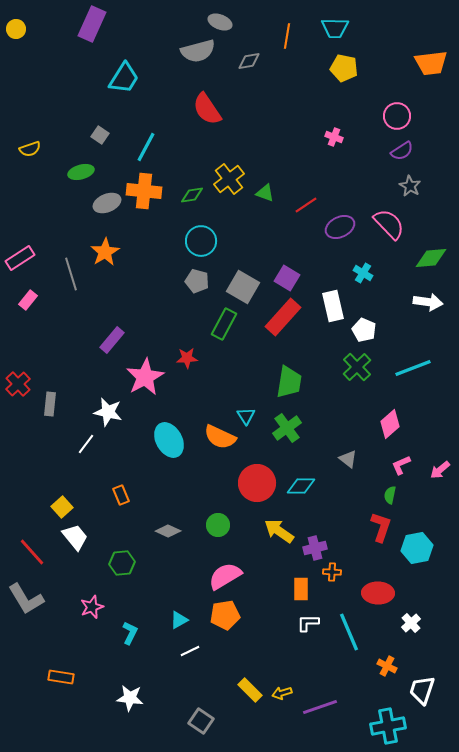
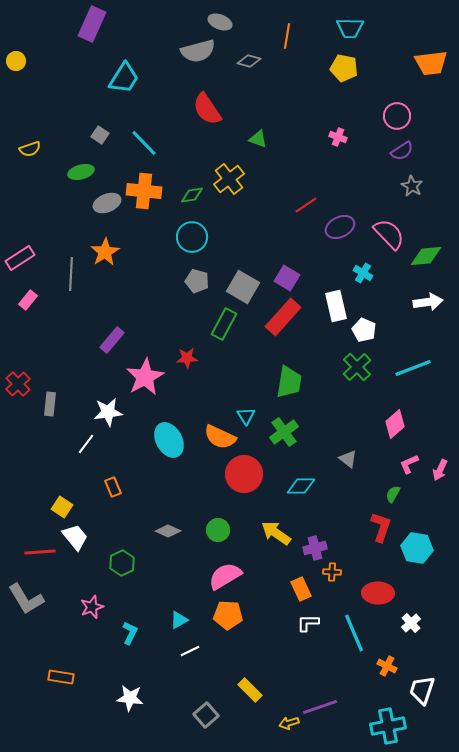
cyan trapezoid at (335, 28): moved 15 px right
yellow circle at (16, 29): moved 32 px down
gray diamond at (249, 61): rotated 25 degrees clockwise
pink cross at (334, 137): moved 4 px right
cyan line at (146, 147): moved 2 px left, 4 px up; rotated 72 degrees counterclockwise
gray star at (410, 186): moved 2 px right
green triangle at (265, 193): moved 7 px left, 54 px up
pink semicircle at (389, 224): moved 10 px down
cyan circle at (201, 241): moved 9 px left, 4 px up
green diamond at (431, 258): moved 5 px left, 2 px up
gray line at (71, 274): rotated 20 degrees clockwise
white arrow at (428, 302): rotated 16 degrees counterclockwise
white rectangle at (333, 306): moved 3 px right
white star at (108, 412): rotated 20 degrees counterclockwise
pink diamond at (390, 424): moved 5 px right
green cross at (287, 428): moved 3 px left, 4 px down
pink L-shape at (401, 465): moved 8 px right, 1 px up
pink arrow at (440, 470): rotated 25 degrees counterclockwise
red circle at (257, 483): moved 13 px left, 9 px up
orange rectangle at (121, 495): moved 8 px left, 8 px up
green semicircle at (390, 495): moved 3 px right, 1 px up; rotated 18 degrees clockwise
yellow square at (62, 507): rotated 15 degrees counterclockwise
green circle at (218, 525): moved 5 px down
yellow arrow at (279, 531): moved 3 px left, 2 px down
cyan hexagon at (417, 548): rotated 20 degrees clockwise
red line at (32, 552): moved 8 px right; rotated 52 degrees counterclockwise
green hexagon at (122, 563): rotated 20 degrees counterclockwise
orange rectangle at (301, 589): rotated 25 degrees counterclockwise
orange pentagon at (225, 615): moved 3 px right; rotated 12 degrees clockwise
cyan line at (349, 632): moved 5 px right, 1 px down
yellow arrow at (282, 693): moved 7 px right, 30 px down
gray square at (201, 721): moved 5 px right, 6 px up; rotated 15 degrees clockwise
